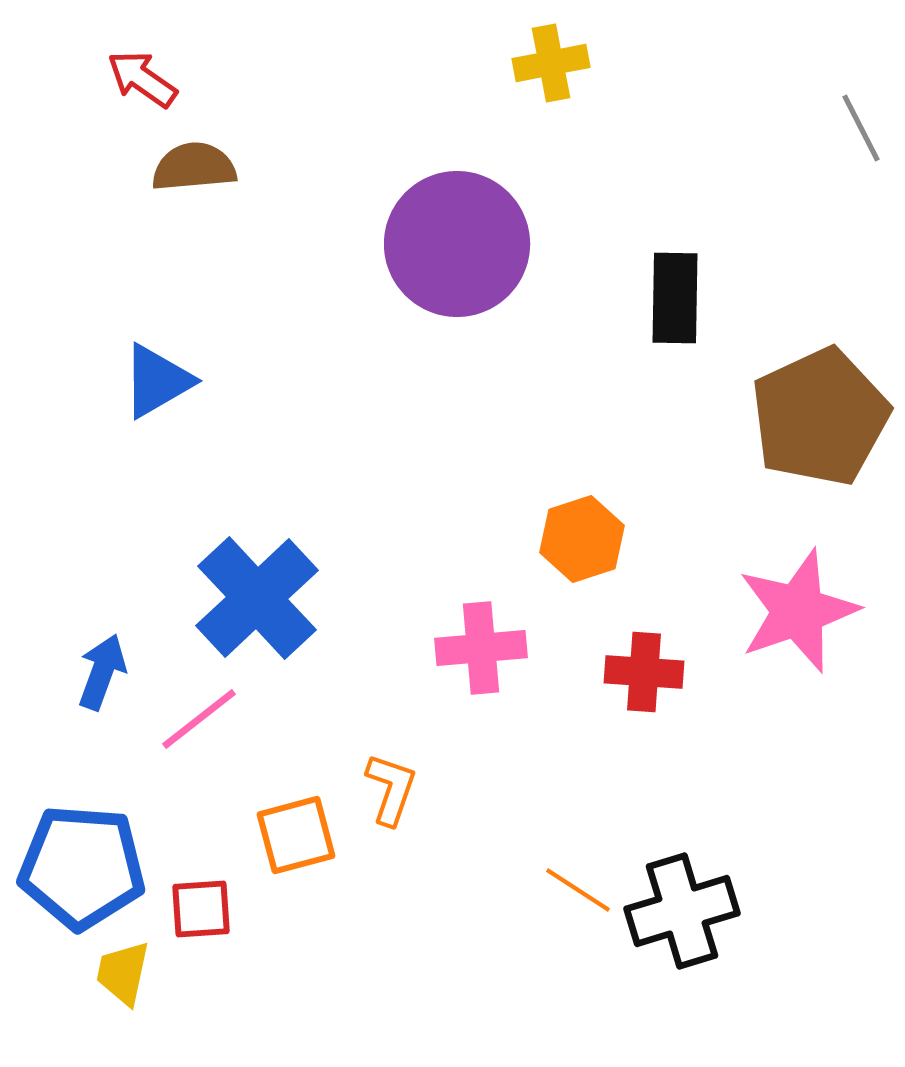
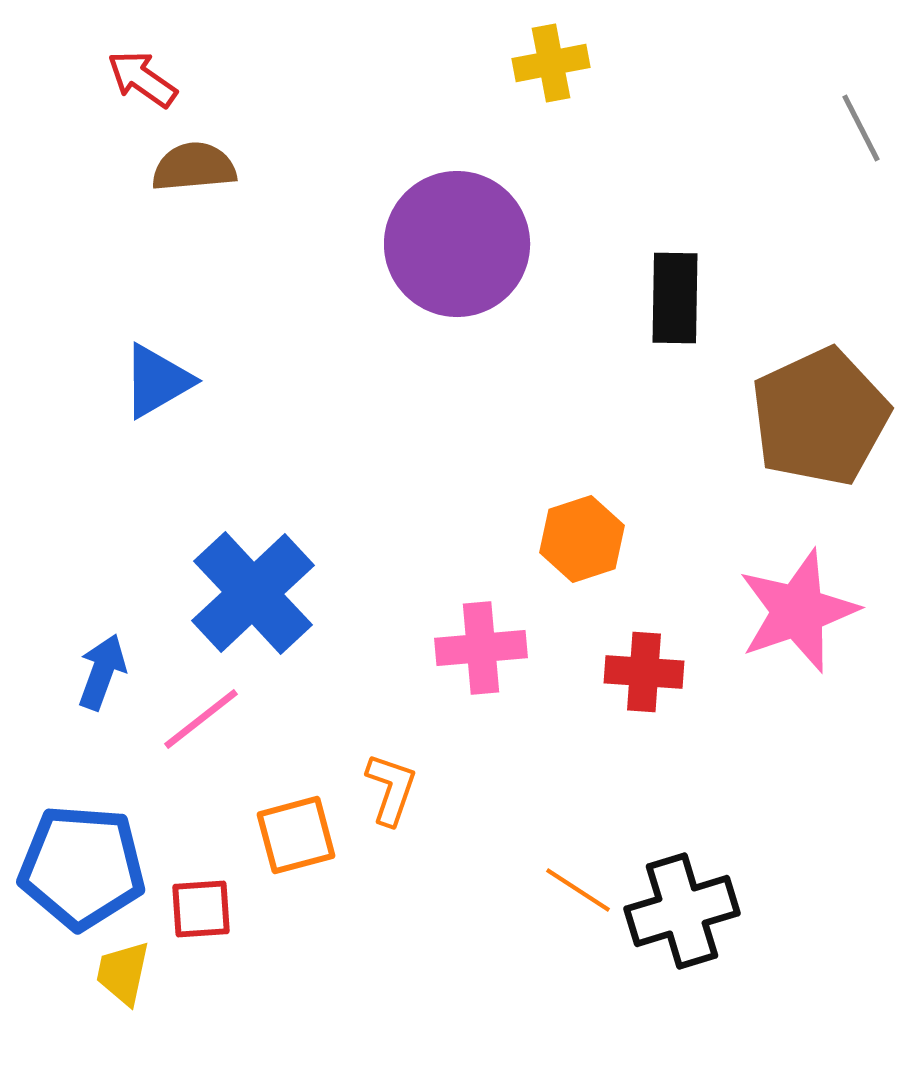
blue cross: moved 4 px left, 5 px up
pink line: moved 2 px right
